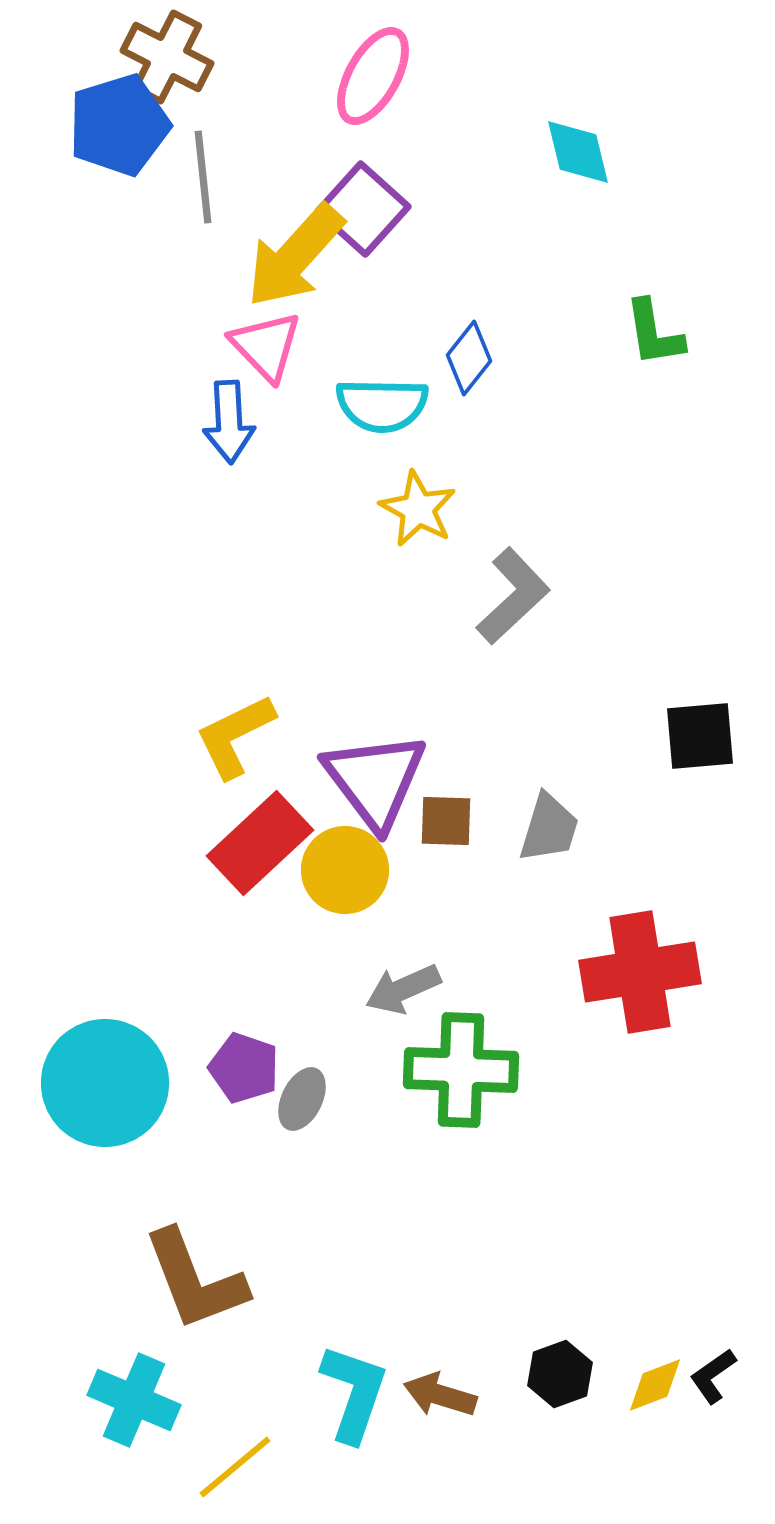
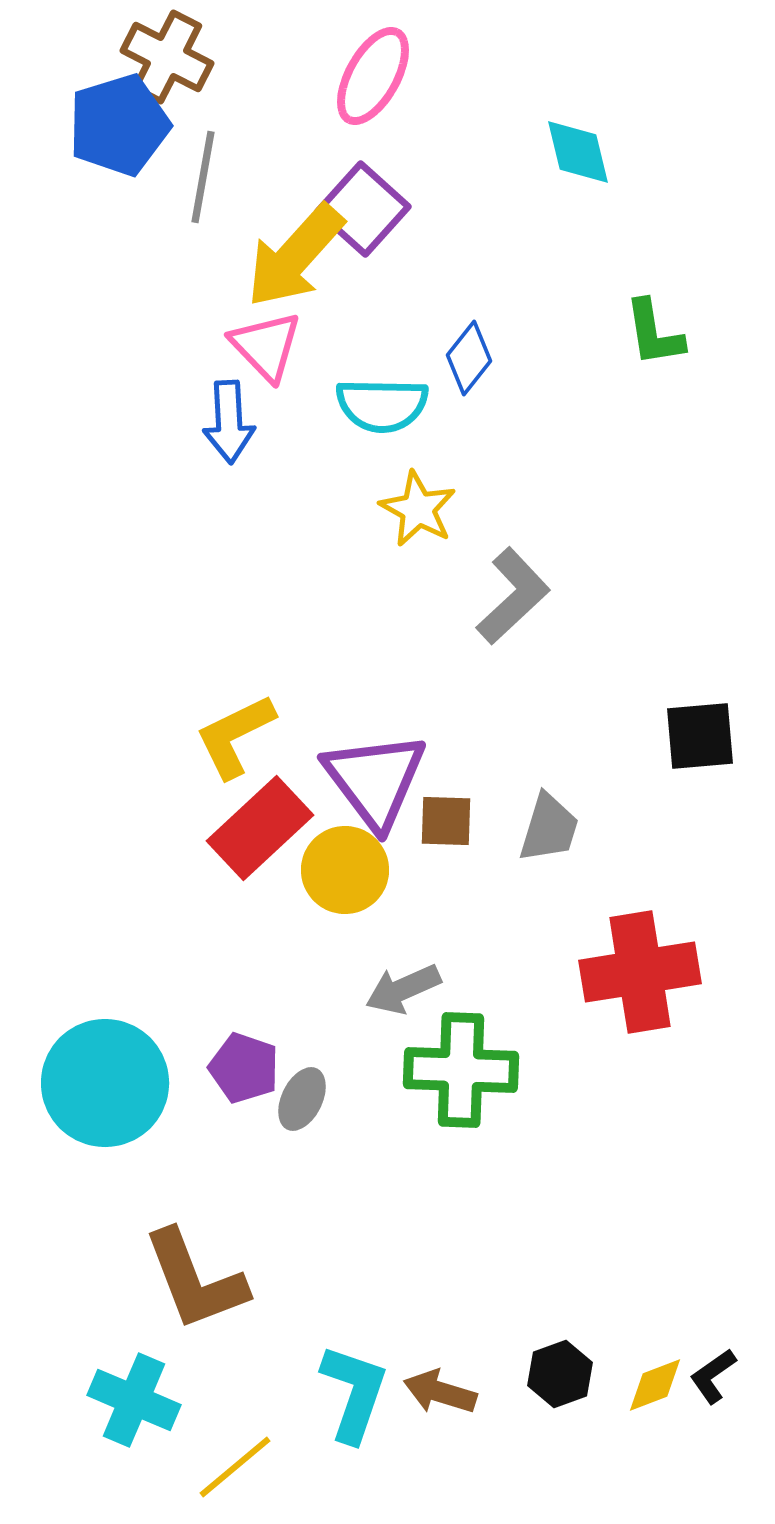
gray line: rotated 16 degrees clockwise
red rectangle: moved 15 px up
brown arrow: moved 3 px up
